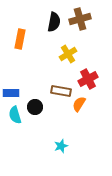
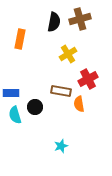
orange semicircle: rotated 42 degrees counterclockwise
